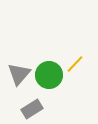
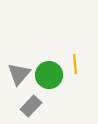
yellow line: rotated 48 degrees counterclockwise
gray rectangle: moved 1 px left, 3 px up; rotated 15 degrees counterclockwise
